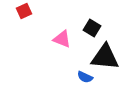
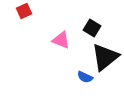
pink triangle: moved 1 px left, 1 px down
black triangle: rotated 44 degrees counterclockwise
